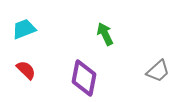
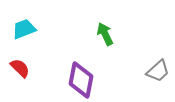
red semicircle: moved 6 px left, 2 px up
purple diamond: moved 3 px left, 2 px down
